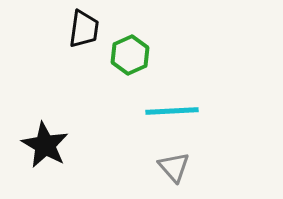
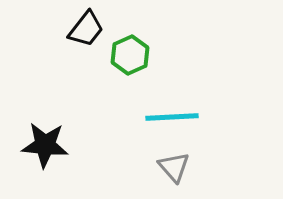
black trapezoid: moved 2 px right; rotated 30 degrees clockwise
cyan line: moved 6 px down
black star: rotated 24 degrees counterclockwise
